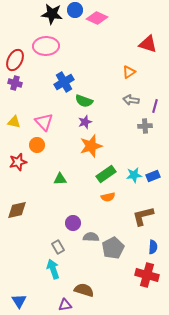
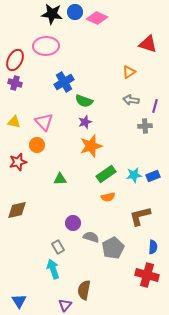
blue circle: moved 2 px down
brown L-shape: moved 3 px left
gray semicircle: rotated 14 degrees clockwise
brown semicircle: rotated 96 degrees counterclockwise
purple triangle: rotated 40 degrees counterclockwise
